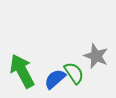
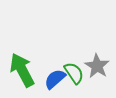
gray star: moved 1 px right, 10 px down; rotated 10 degrees clockwise
green arrow: moved 1 px up
